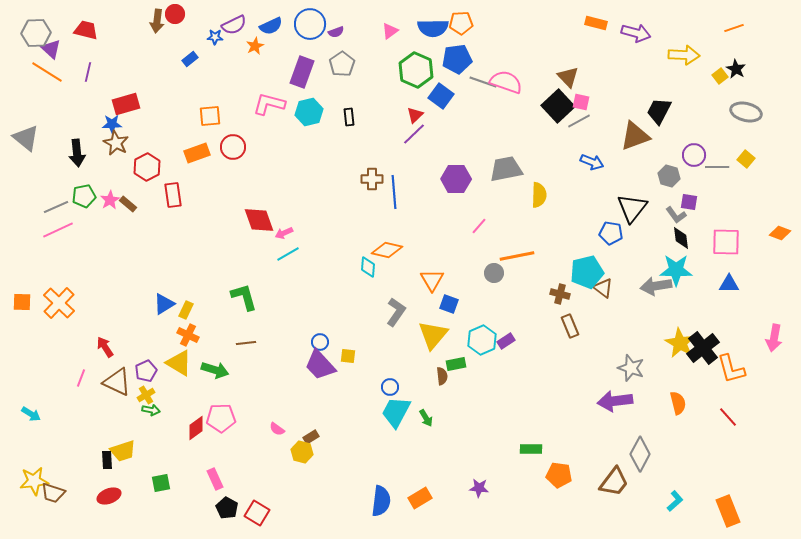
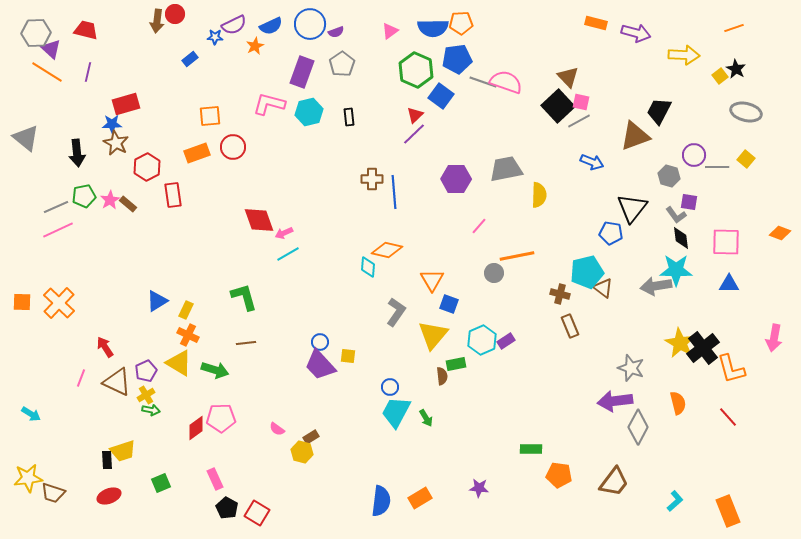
blue triangle at (164, 304): moved 7 px left, 3 px up
gray diamond at (640, 454): moved 2 px left, 27 px up
yellow star at (34, 481): moved 6 px left, 3 px up
green square at (161, 483): rotated 12 degrees counterclockwise
